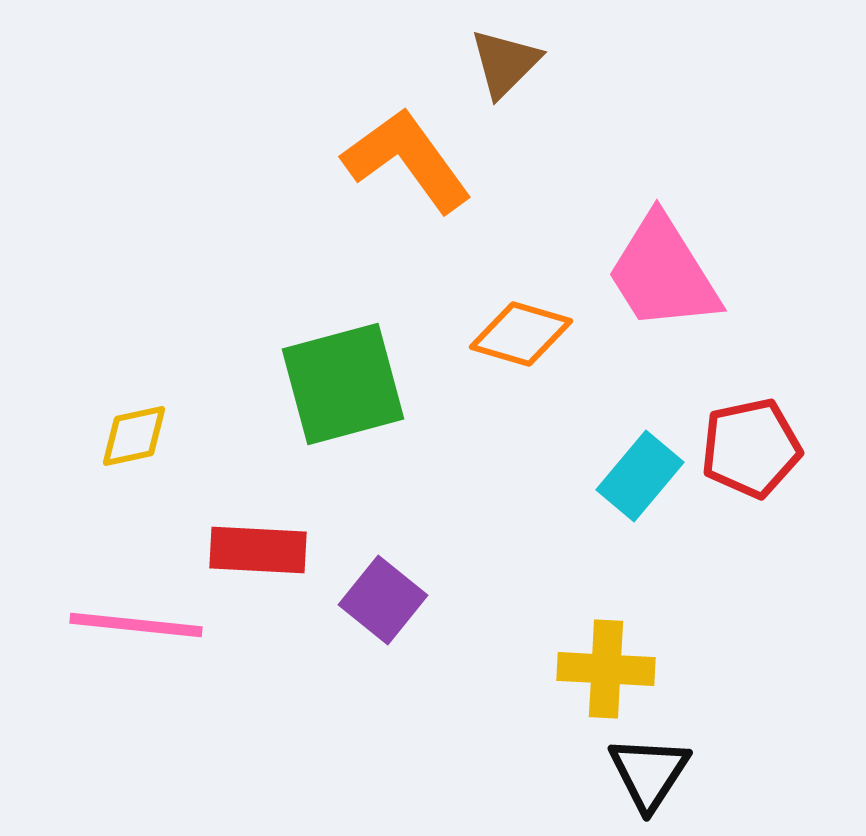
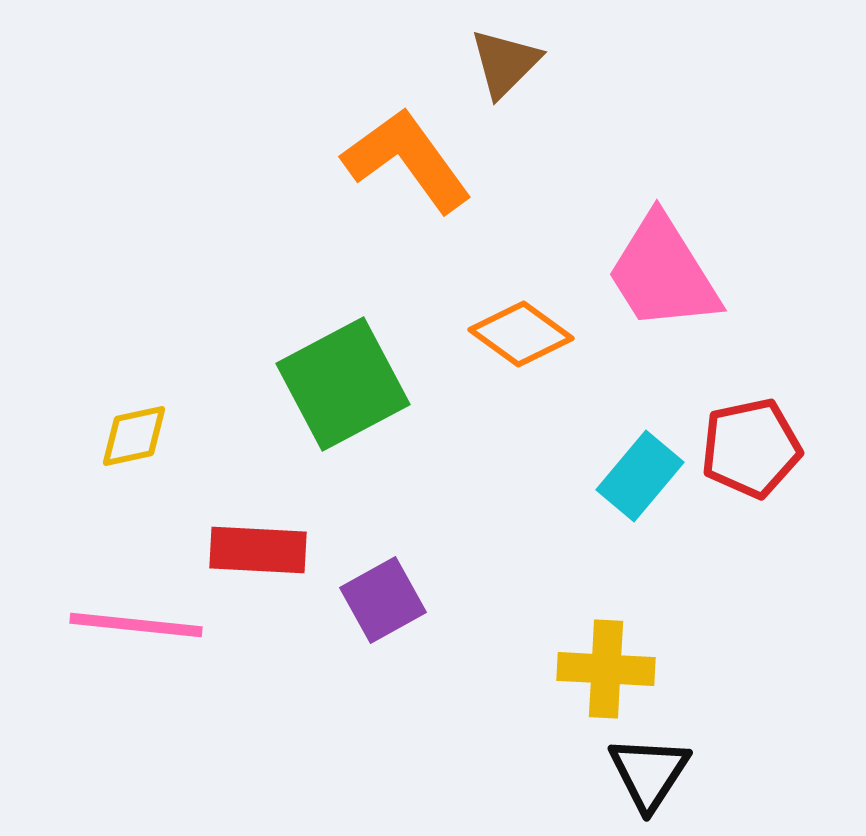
orange diamond: rotated 20 degrees clockwise
green square: rotated 13 degrees counterclockwise
purple square: rotated 22 degrees clockwise
